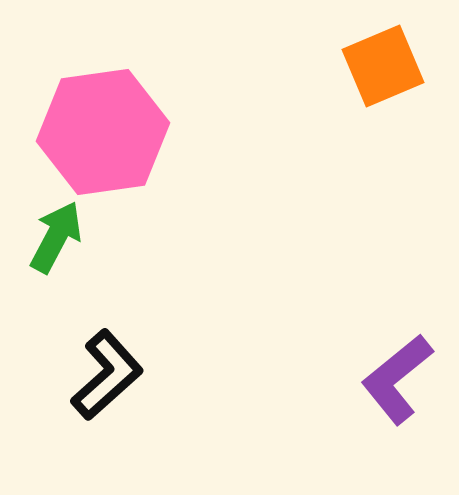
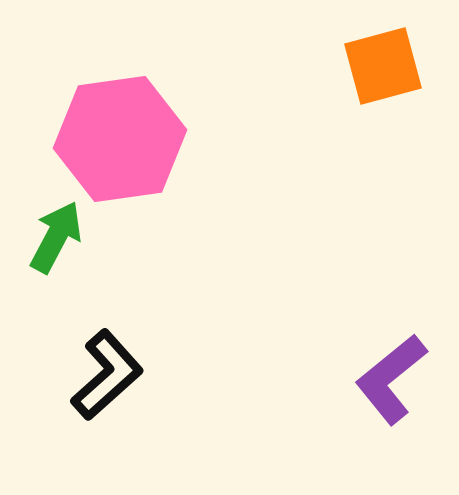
orange square: rotated 8 degrees clockwise
pink hexagon: moved 17 px right, 7 px down
purple L-shape: moved 6 px left
